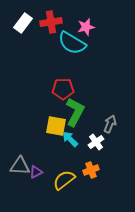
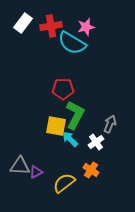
red cross: moved 4 px down
green L-shape: moved 3 px down
orange cross: rotated 35 degrees counterclockwise
yellow semicircle: moved 3 px down
